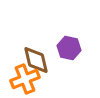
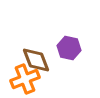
brown diamond: rotated 8 degrees counterclockwise
